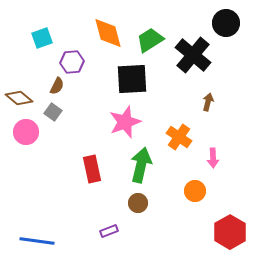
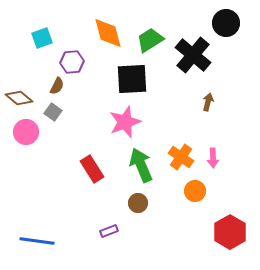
orange cross: moved 2 px right, 20 px down
green arrow: rotated 36 degrees counterclockwise
red rectangle: rotated 20 degrees counterclockwise
